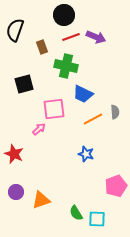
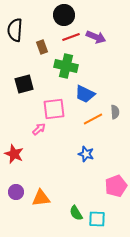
black semicircle: rotated 15 degrees counterclockwise
blue trapezoid: moved 2 px right
orange triangle: moved 2 px up; rotated 12 degrees clockwise
